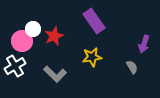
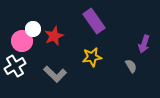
gray semicircle: moved 1 px left, 1 px up
